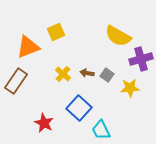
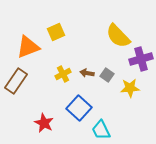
yellow semicircle: rotated 16 degrees clockwise
yellow cross: rotated 21 degrees clockwise
